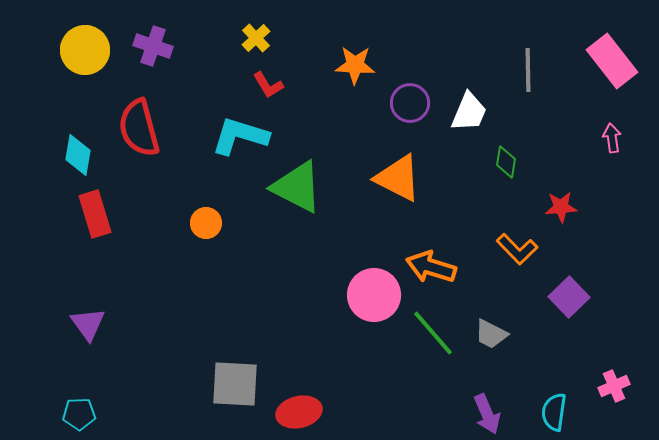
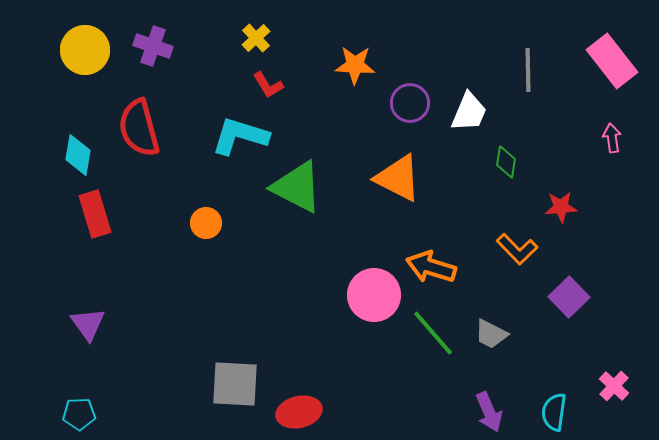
pink cross: rotated 24 degrees counterclockwise
purple arrow: moved 2 px right, 2 px up
